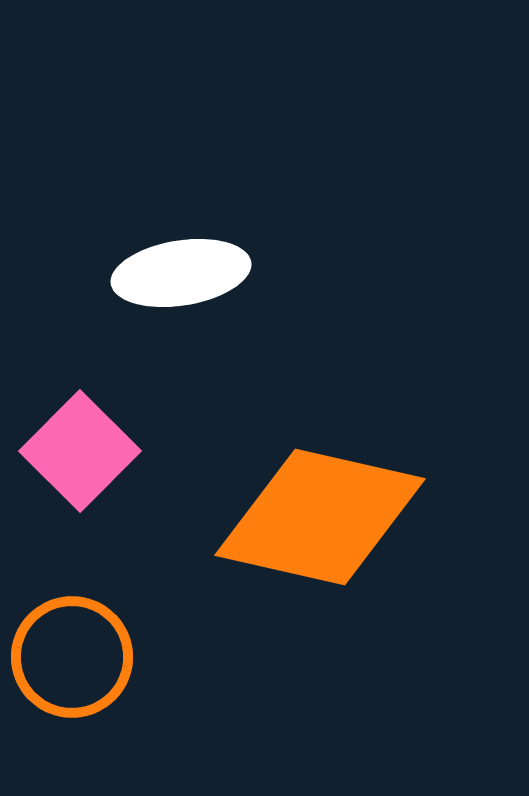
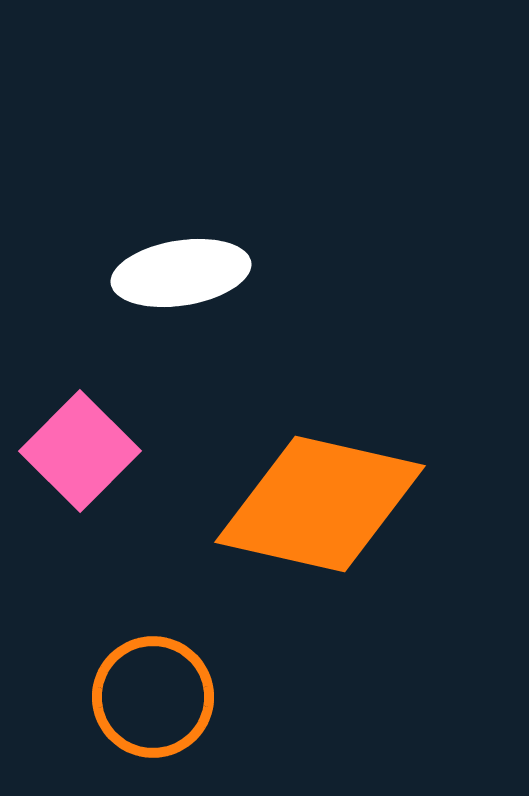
orange diamond: moved 13 px up
orange circle: moved 81 px right, 40 px down
